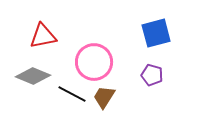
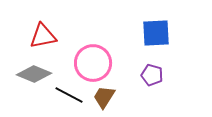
blue square: rotated 12 degrees clockwise
pink circle: moved 1 px left, 1 px down
gray diamond: moved 1 px right, 2 px up
black line: moved 3 px left, 1 px down
